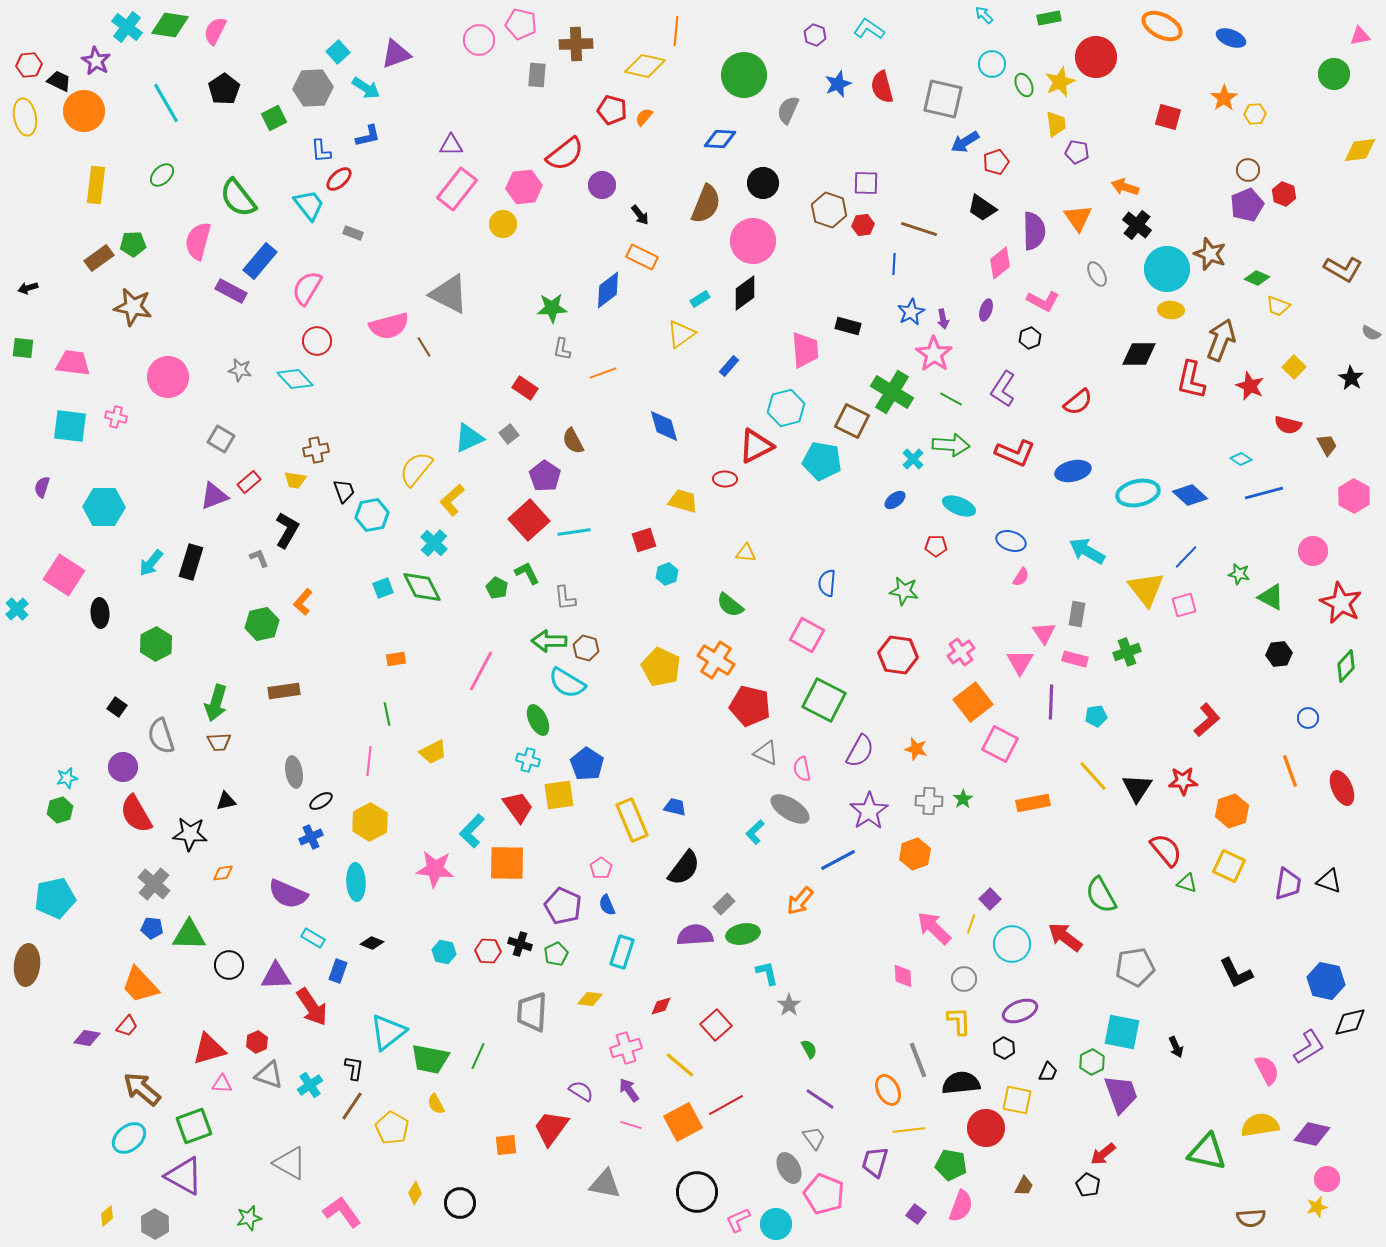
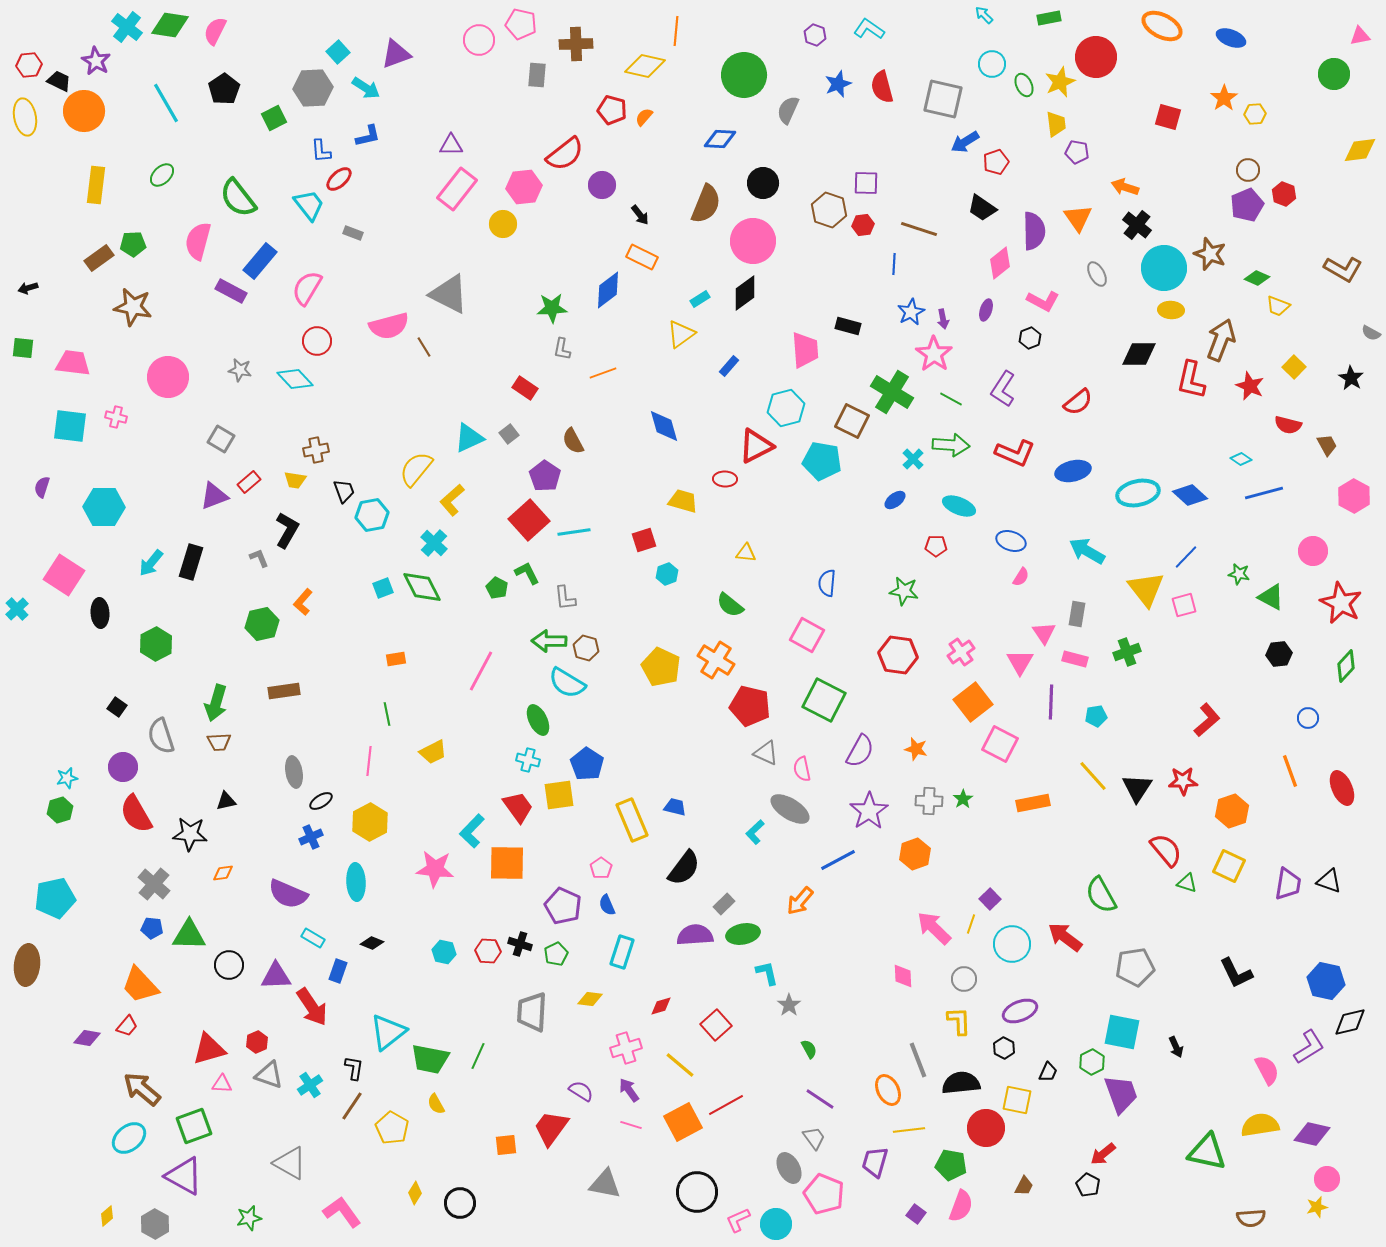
cyan circle at (1167, 269): moved 3 px left, 1 px up
